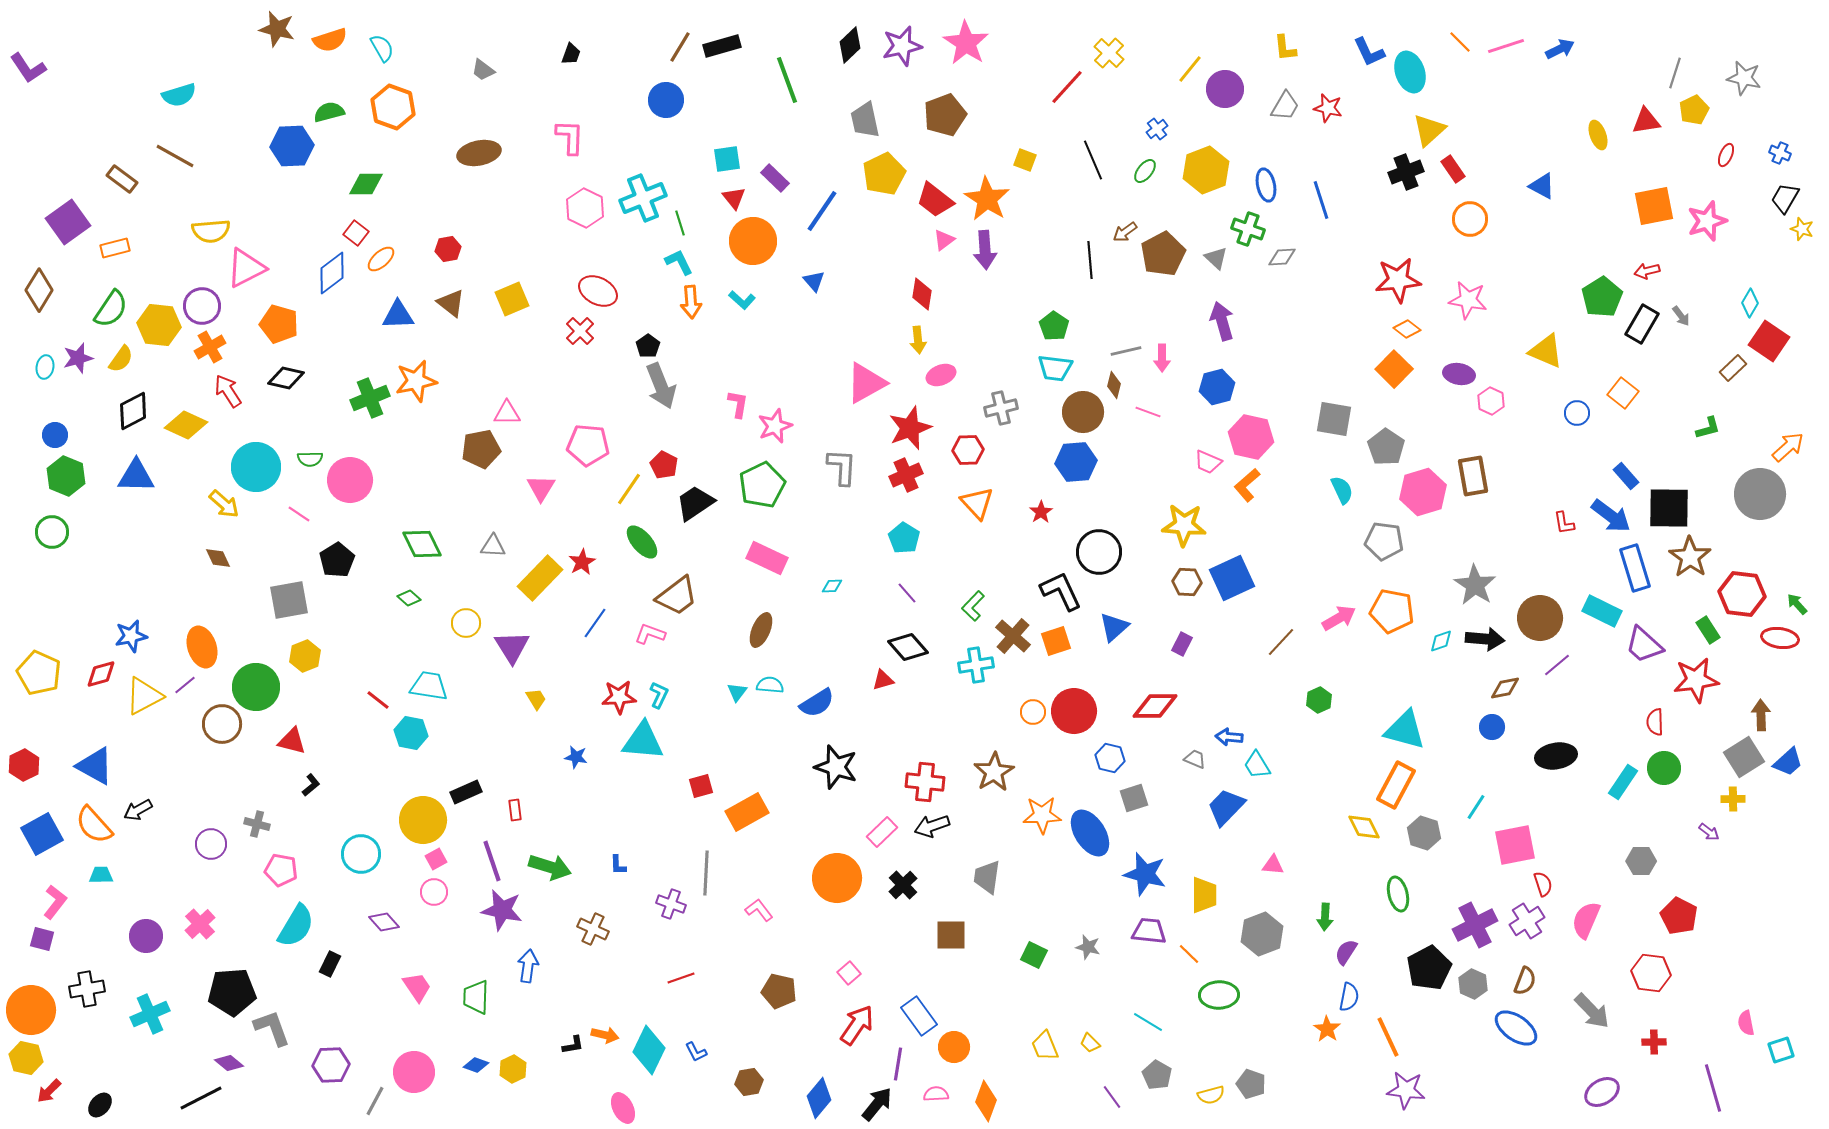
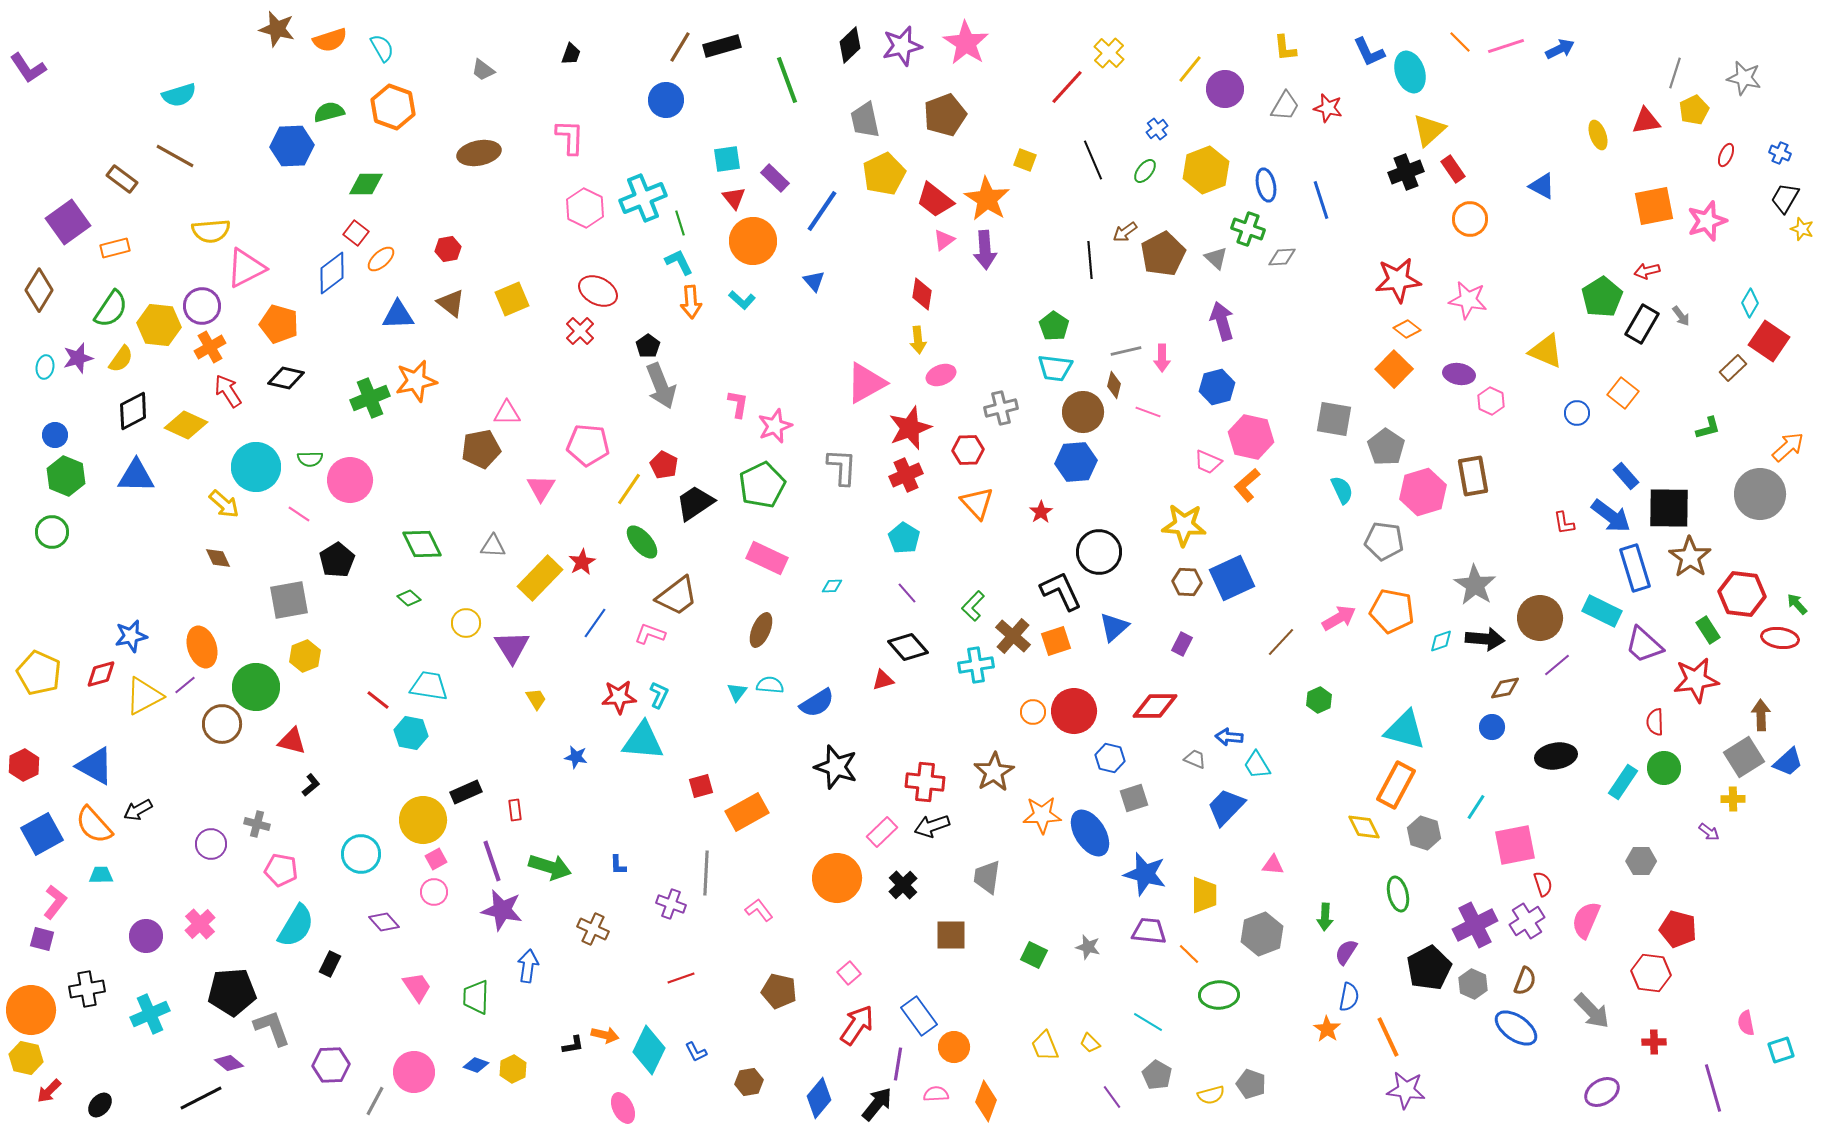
red pentagon at (1679, 916): moved 1 px left, 13 px down; rotated 12 degrees counterclockwise
